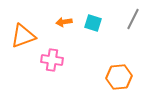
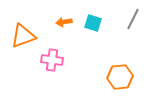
orange hexagon: moved 1 px right
